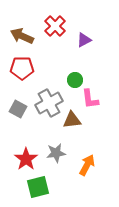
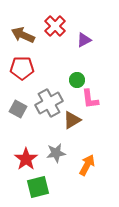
brown arrow: moved 1 px right, 1 px up
green circle: moved 2 px right
brown triangle: rotated 24 degrees counterclockwise
